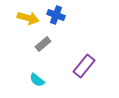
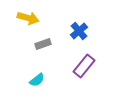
blue cross: moved 23 px right, 16 px down; rotated 30 degrees clockwise
gray rectangle: rotated 21 degrees clockwise
cyan semicircle: rotated 77 degrees counterclockwise
